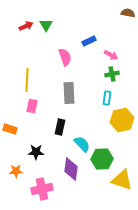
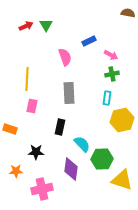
yellow line: moved 1 px up
